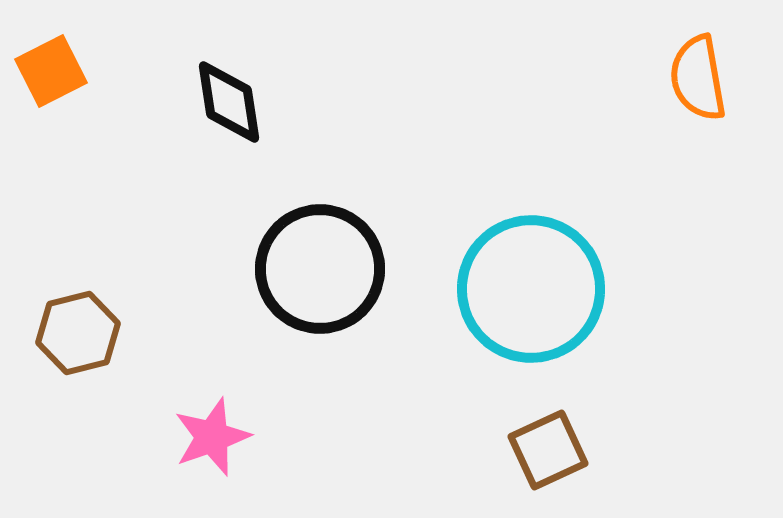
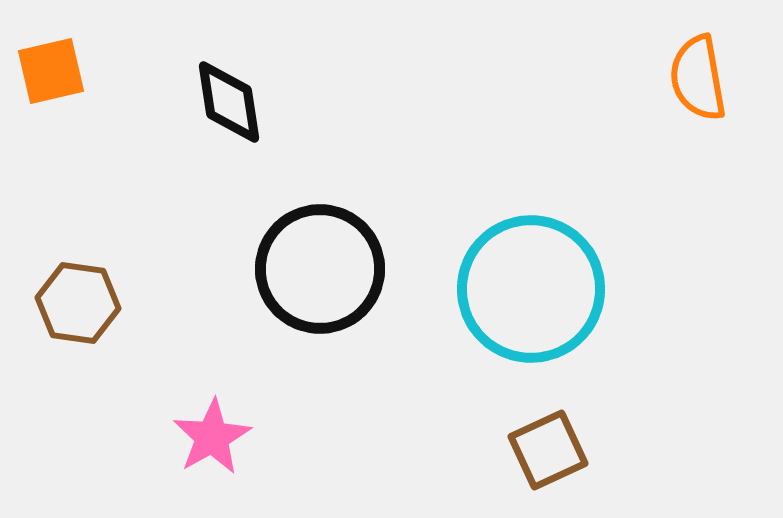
orange square: rotated 14 degrees clockwise
brown hexagon: moved 30 px up; rotated 22 degrees clockwise
pink star: rotated 10 degrees counterclockwise
